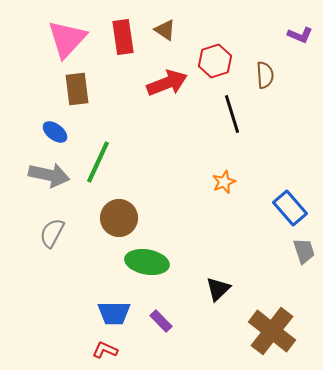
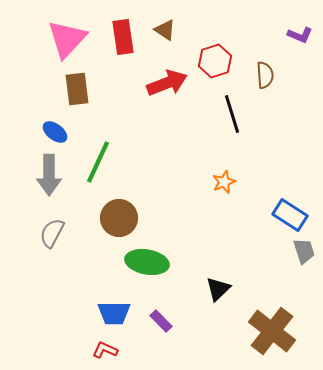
gray arrow: rotated 78 degrees clockwise
blue rectangle: moved 7 px down; rotated 16 degrees counterclockwise
